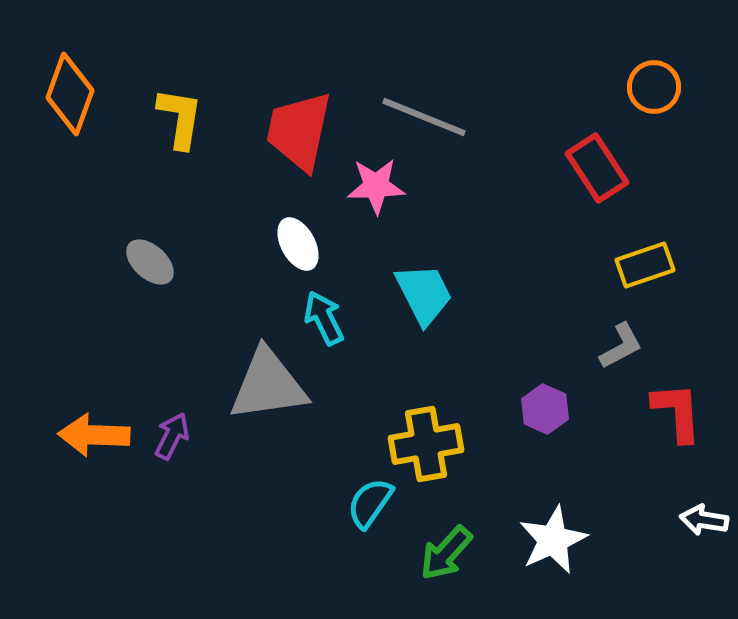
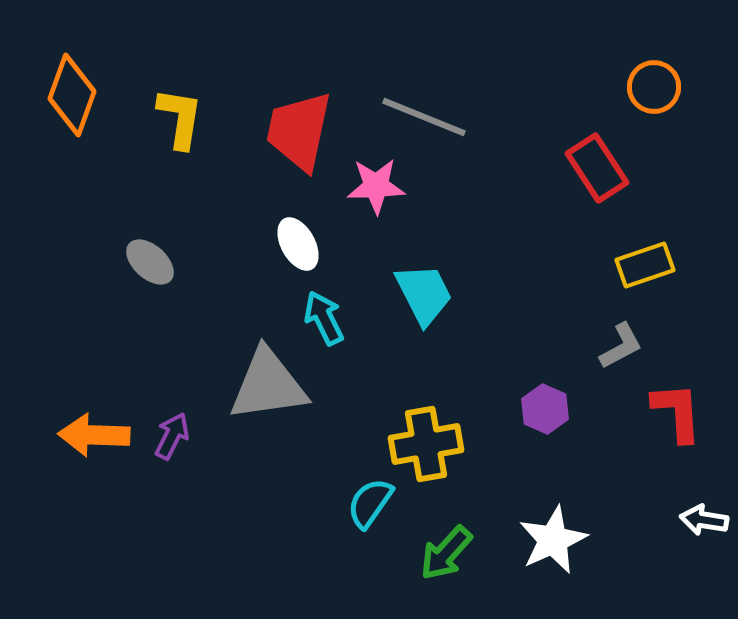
orange diamond: moved 2 px right, 1 px down
